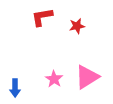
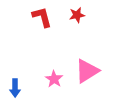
red L-shape: rotated 85 degrees clockwise
red star: moved 11 px up
pink triangle: moved 6 px up
